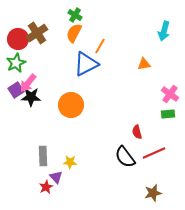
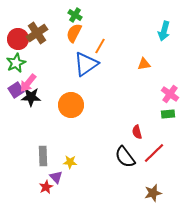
blue triangle: rotated 8 degrees counterclockwise
red line: rotated 20 degrees counterclockwise
